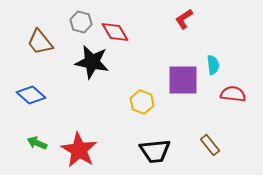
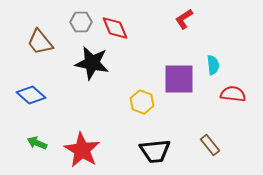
gray hexagon: rotated 15 degrees counterclockwise
red diamond: moved 4 px up; rotated 8 degrees clockwise
black star: moved 1 px down
purple square: moved 4 px left, 1 px up
red star: moved 3 px right
